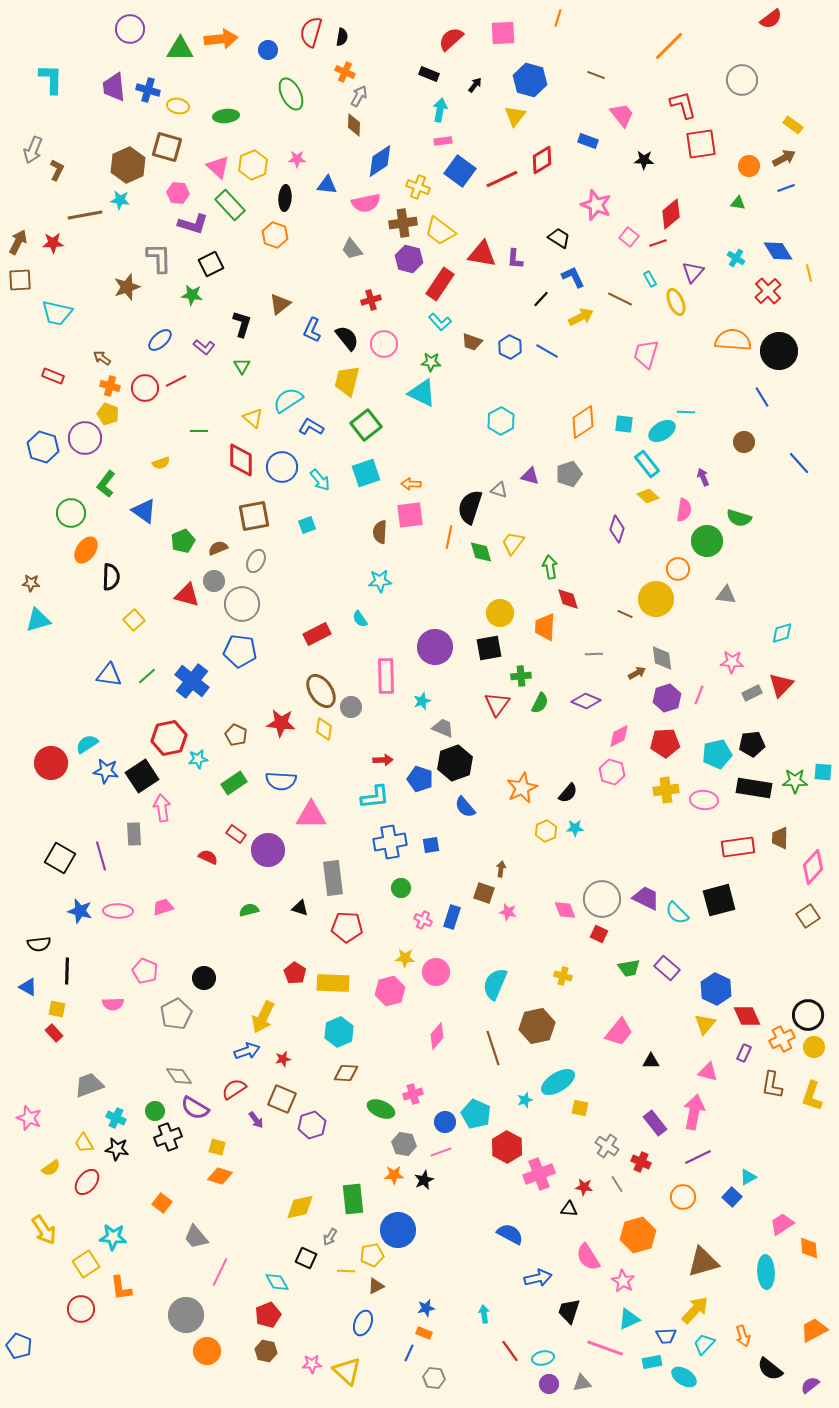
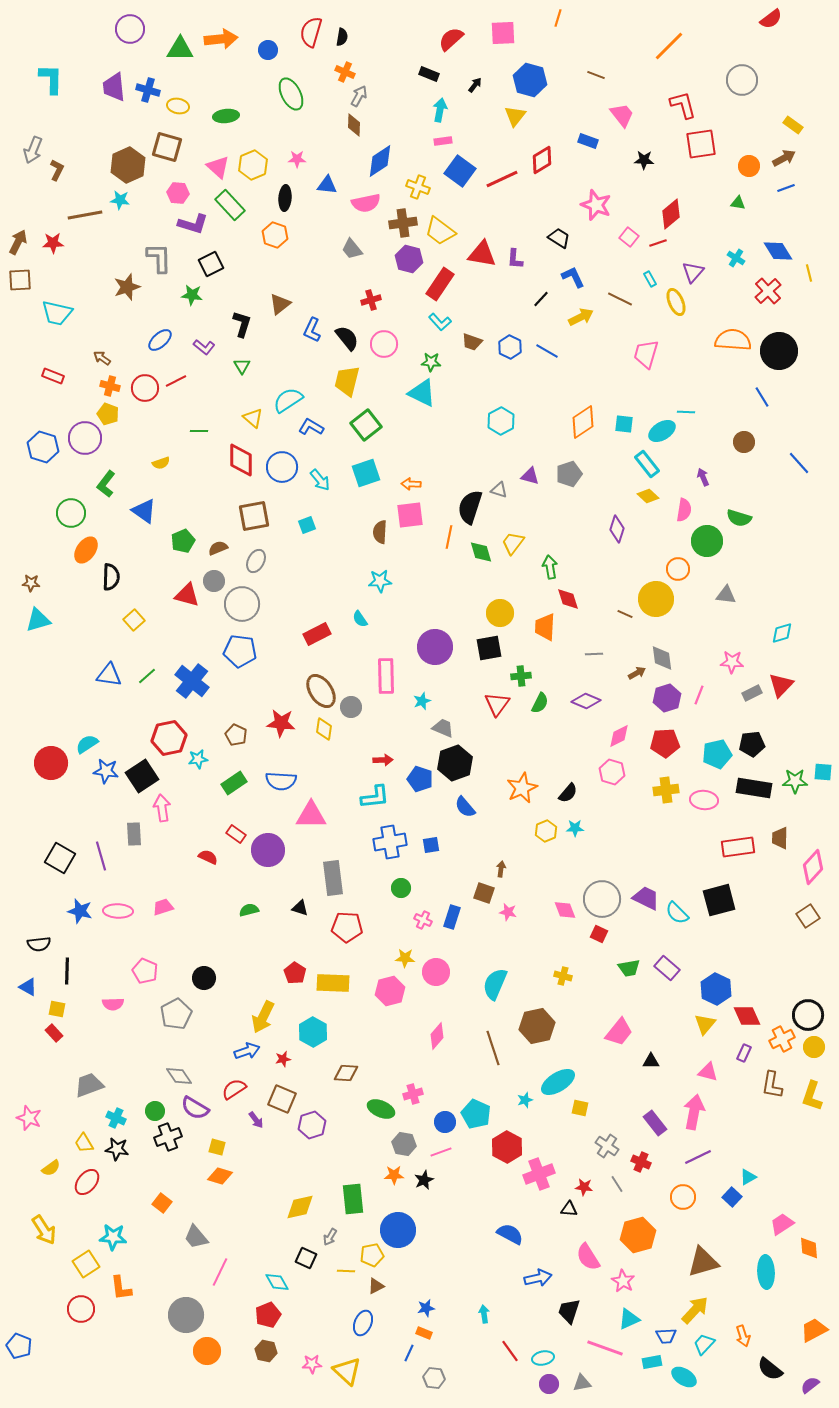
cyan hexagon at (339, 1032): moved 26 px left; rotated 8 degrees counterclockwise
